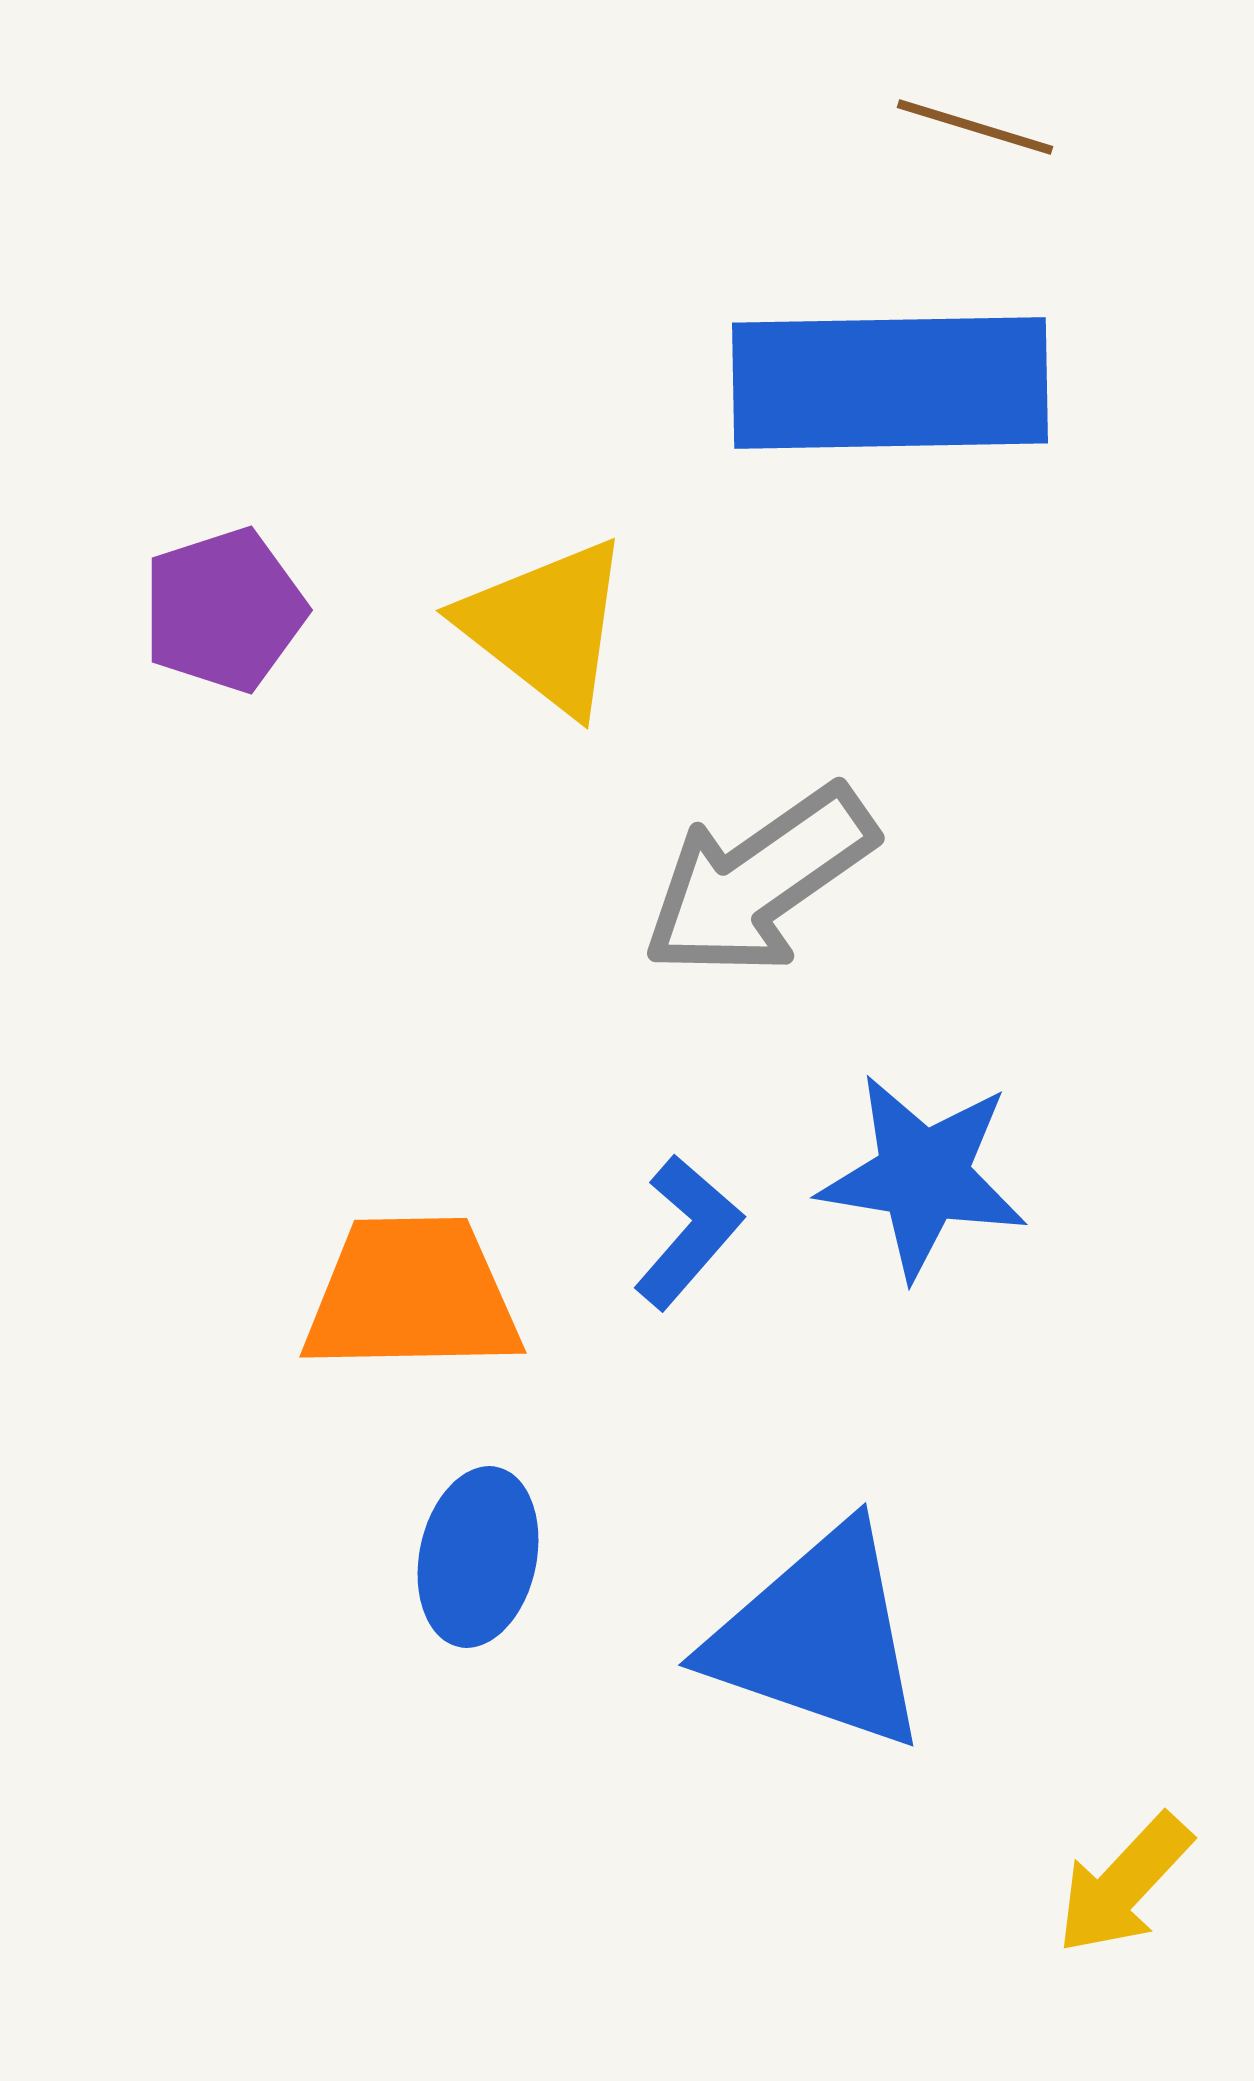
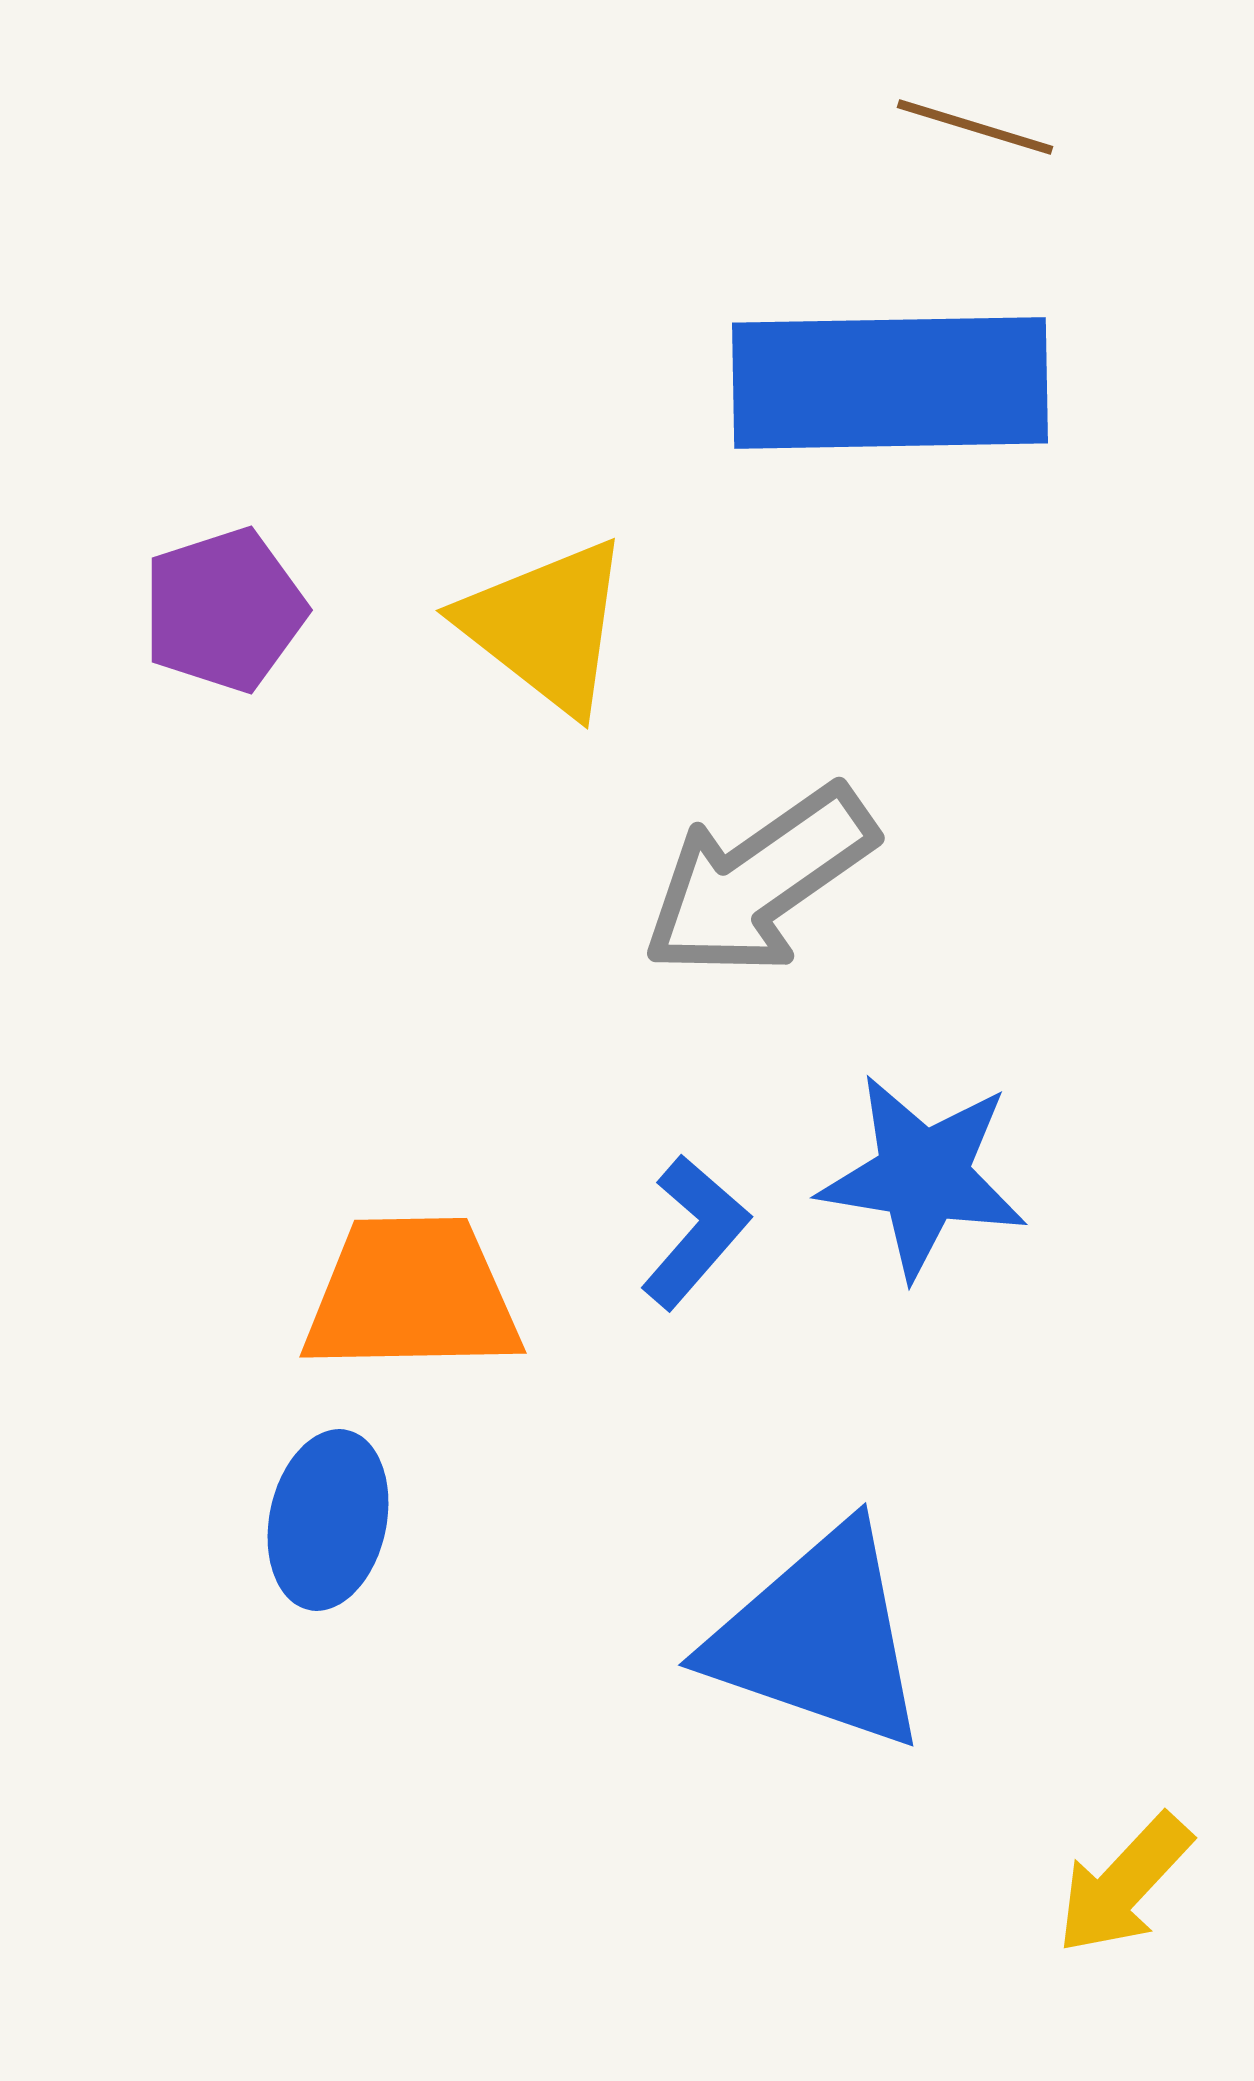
blue L-shape: moved 7 px right
blue ellipse: moved 150 px left, 37 px up
